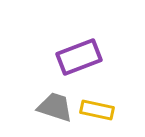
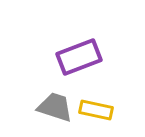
yellow rectangle: moved 1 px left
